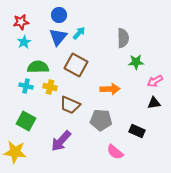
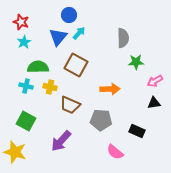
blue circle: moved 10 px right
red star: rotated 28 degrees clockwise
yellow star: rotated 10 degrees clockwise
